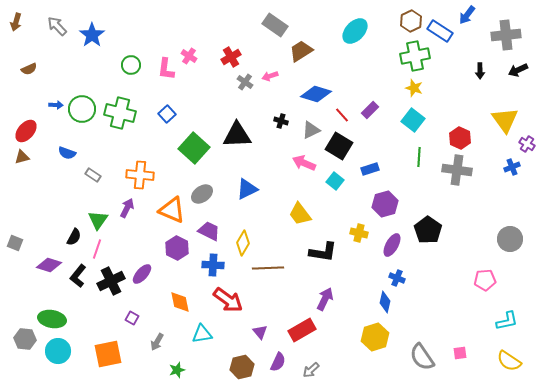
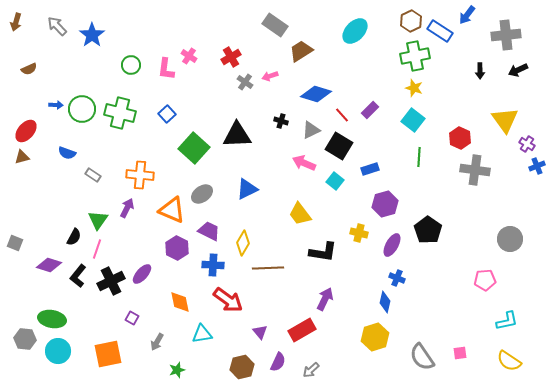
blue cross at (512, 167): moved 25 px right, 1 px up
gray cross at (457, 170): moved 18 px right
